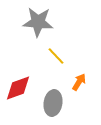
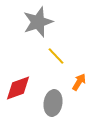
gray star: rotated 24 degrees counterclockwise
